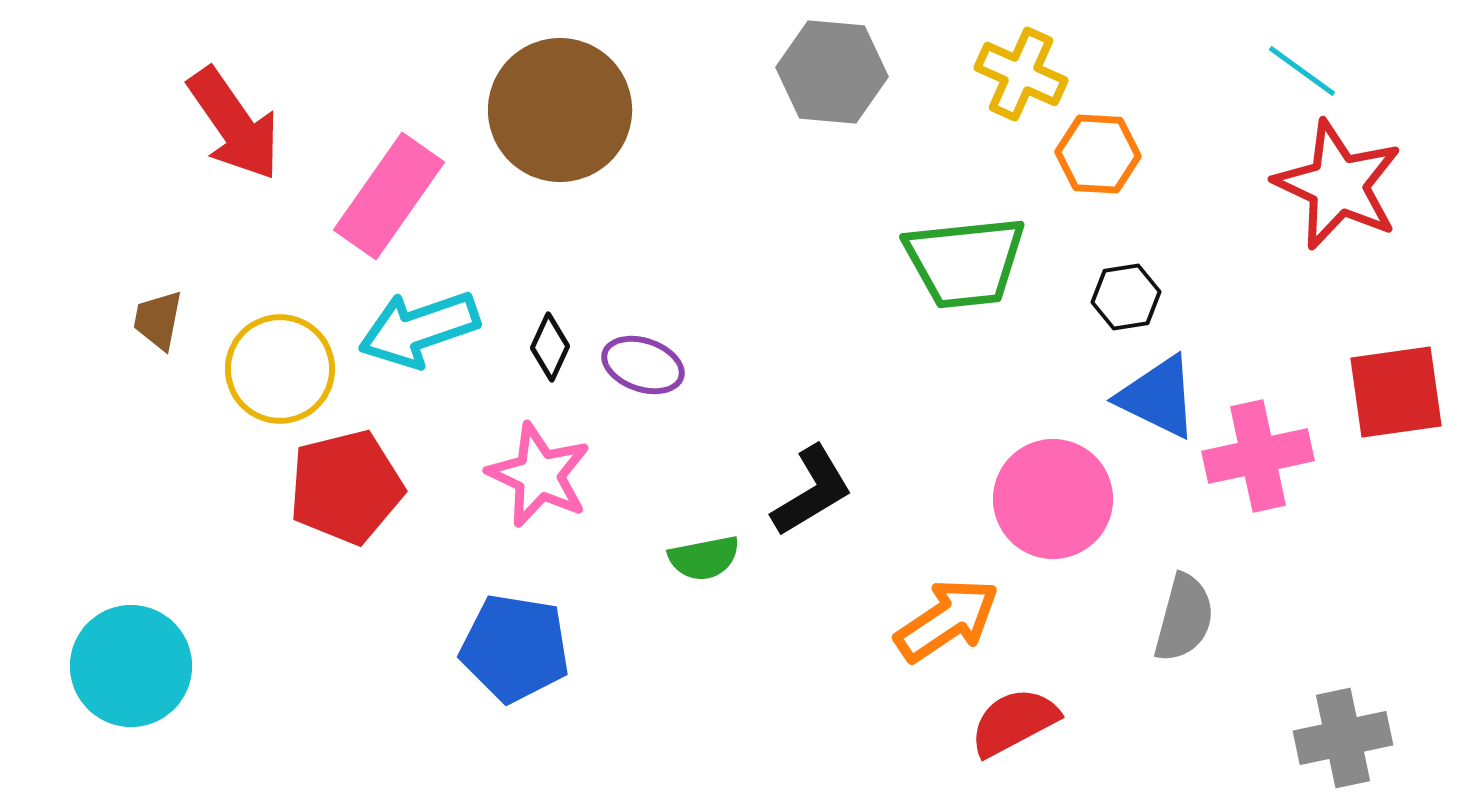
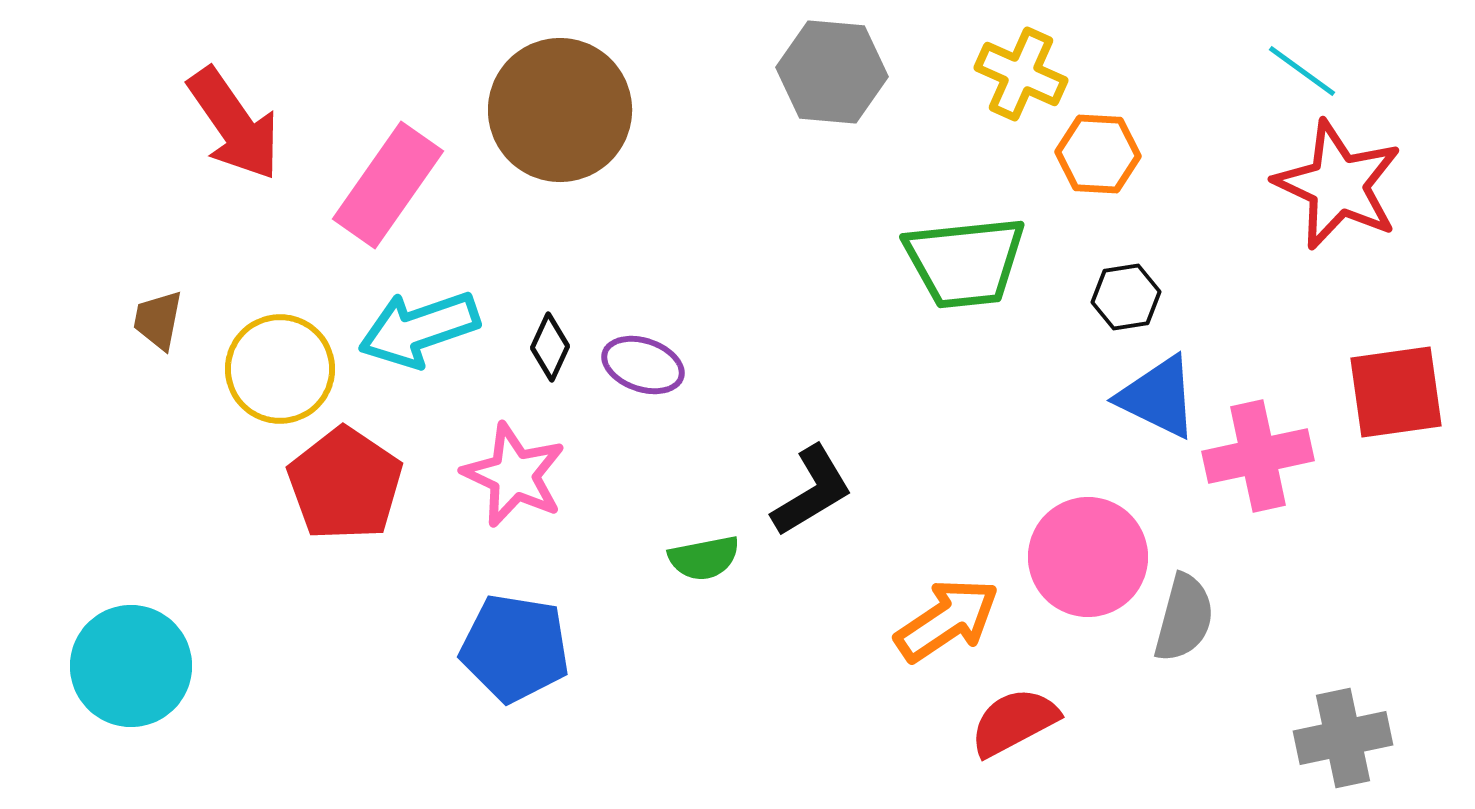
pink rectangle: moved 1 px left, 11 px up
pink star: moved 25 px left
red pentagon: moved 1 px left, 3 px up; rotated 24 degrees counterclockwise
pink circle: moved 35 px right, 58 px down
